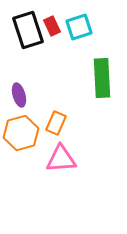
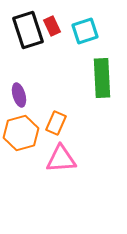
cyan square: moved 6 px right, 4 px down
